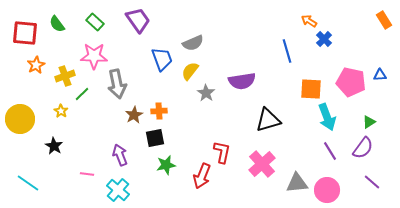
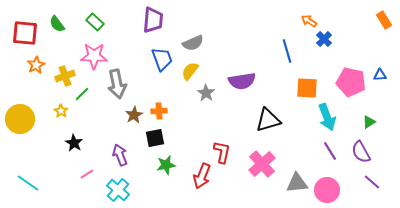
purple trapezoid at (138, 20): moved 15 px right; rotated 40 degrees clockwise
orange square at (311, 89): moved 4 px left, 1 px up
black star at (54, 146): moved 20 px right, 3 px up
purple semicircle at (363, 148): moved 2 px left, 4 px down; rotated 115 degrees clockwise
pink line at (87, 174): rotated 40 degrees counterclockwise
